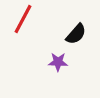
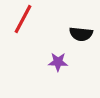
black semicircle: moved 5 px right; rotated 55 degrees clockwise
